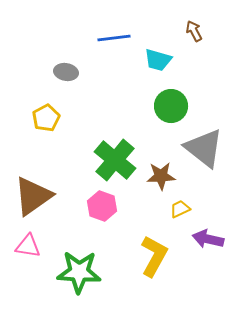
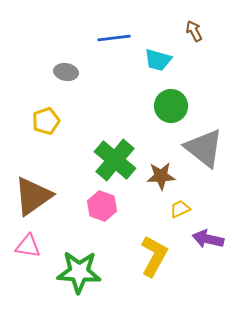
yellow pentagon: moved 3 px down; rotated 8 degrees clockwise
